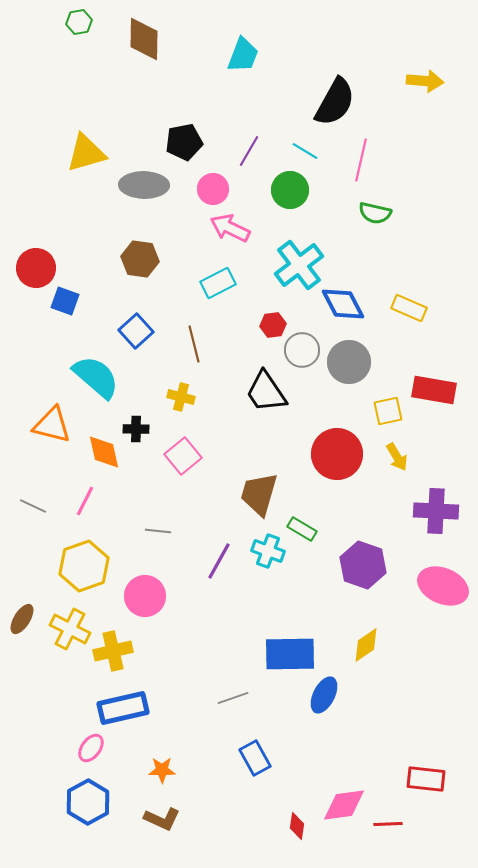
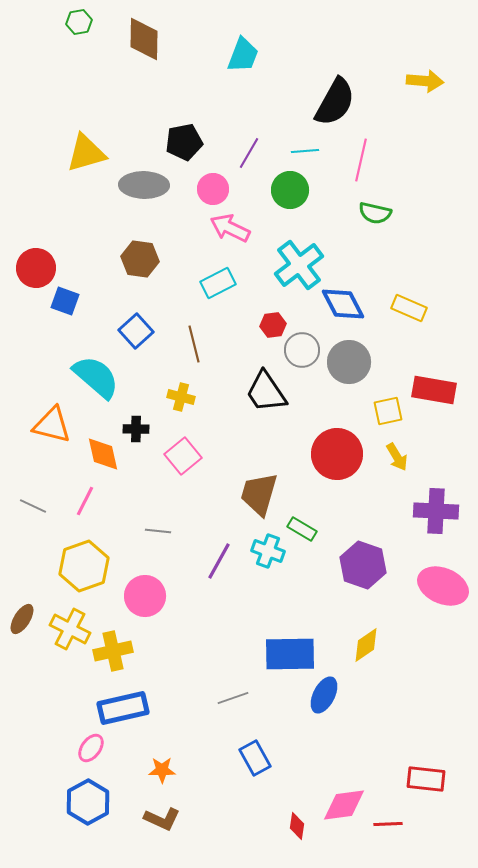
purple line at (249, 151): moved 2 px down
cyan line at (305, 151): rotated 36 degrees counterclockwise
orange diamond at (104, 452): moved 1 px left, 2 px down
